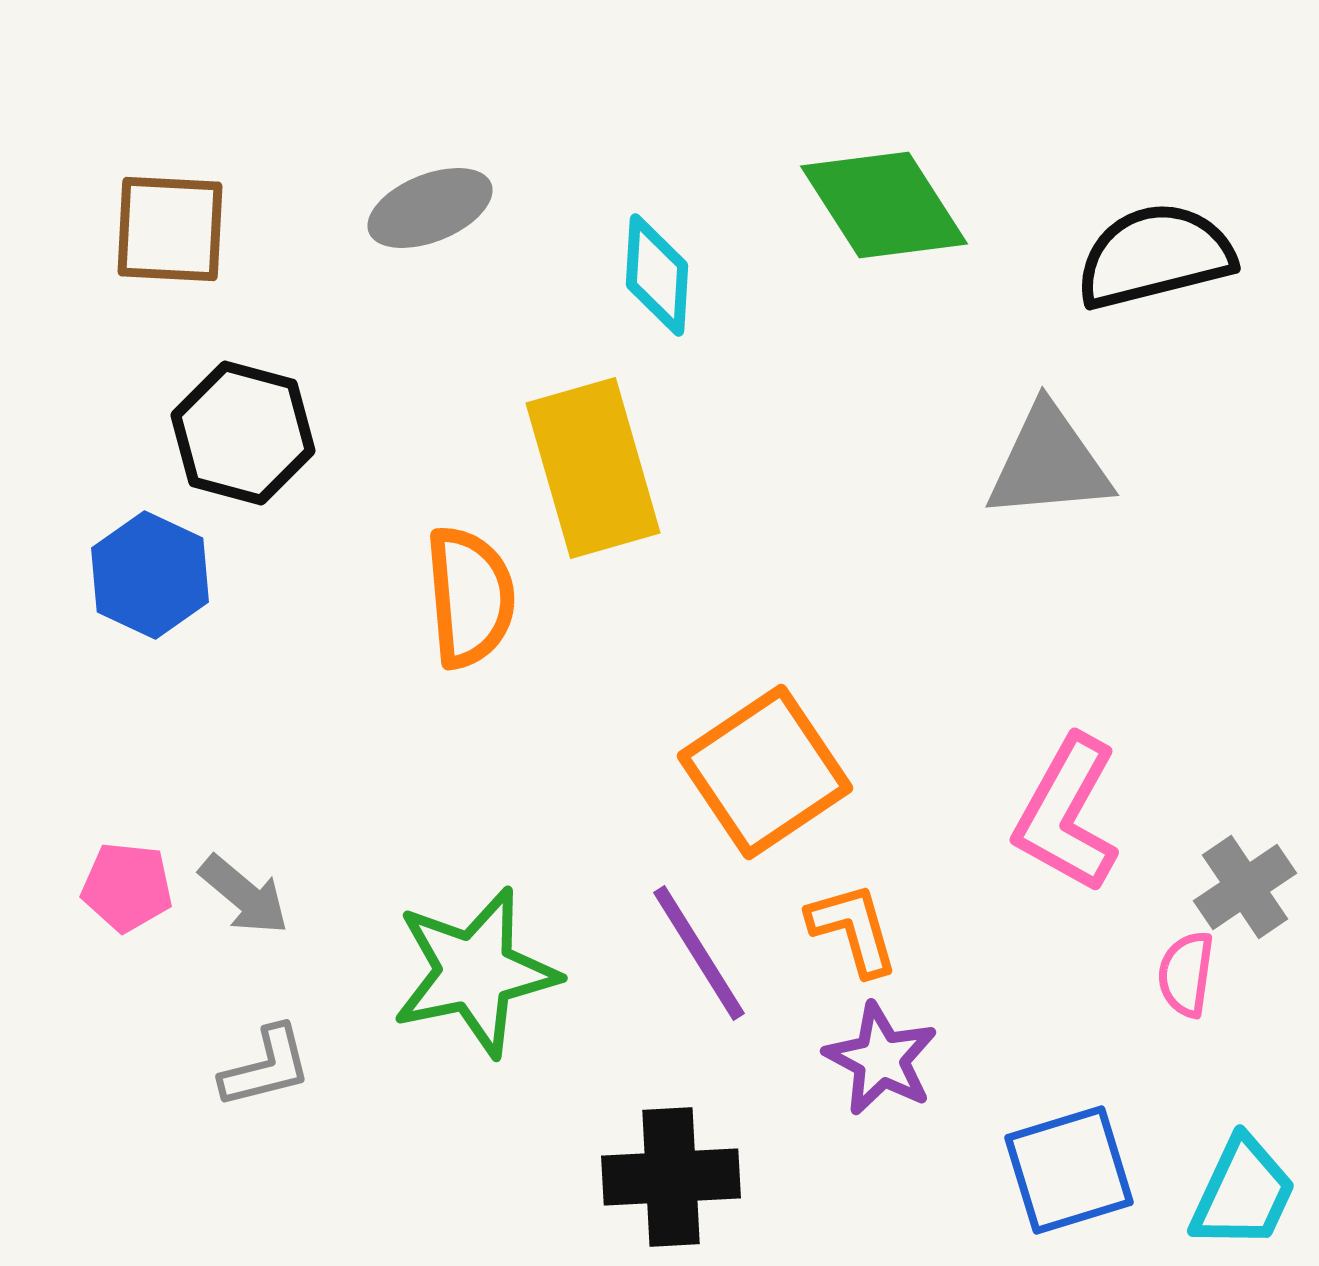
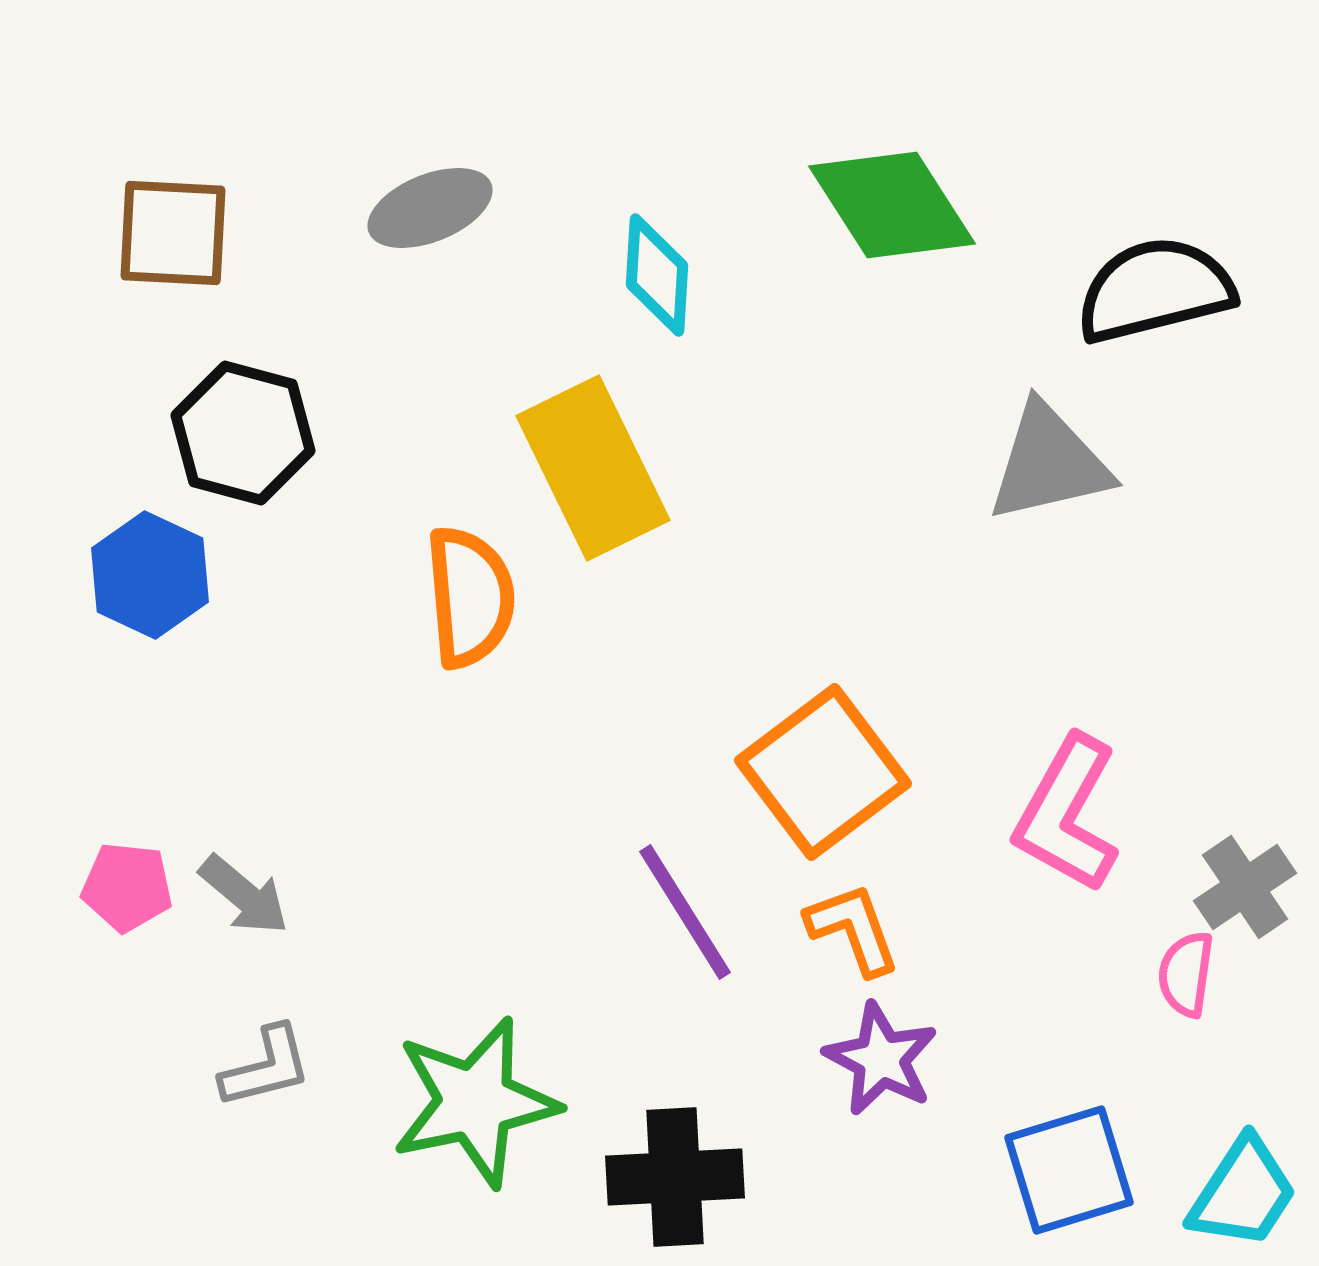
green diamond: moved 8 px right
brown square: moved 3 px right, 4 px down
black semicircle: moved 34 px down
gray triangle: rotated 8 degrees counterclockwise
yellow rectangle: rotated 10 degrees counterclockwise
orange square: moved 58 px right; rotated 3 degrees counterclockwise
orange L-shape: rotated 4 degrees counterclockwise
purple line: moved 14 px left, 41 px up
green star: moved 130 px down
black cross: moved 4 px right
cyan trapezoid: rotated 8 degrees clockwise
